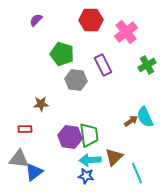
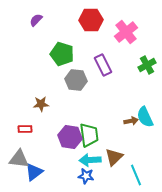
brown arrow: rotated 24 degrees clockwise
cyan line: moved 1 px left, 2 px down
